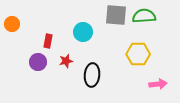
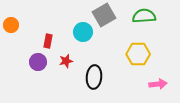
gray square: moved 12 px left; rotated 35 degrees counterclockwise
orange circle: moved 1 px left, 1 px down
black ellipse: moved 2 px right, 2 px down
